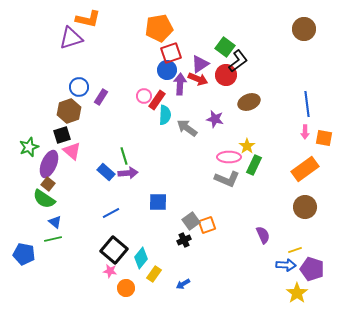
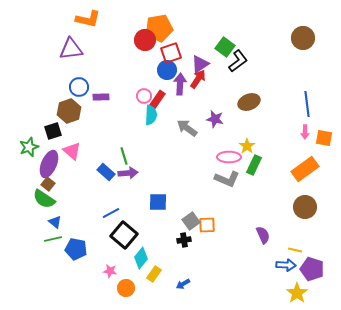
brown circle at (304, 29): moved 1 px left, 9 px down
purple triangle at (71, 38): moved 11 px down; rotated 10 degrees clockwise
red circle at (226, 75): moved 81 px left, 35 px up
red arrow at (198, 79): rotated 78 degrees counterclockwise
purple rectangle at (101, 97): rotated 56 degrees clockwise
cyan semicircle at (165, 115): moved 14 px left
black square at (62, 135): moved 9 px left, 4 px up
orange square at (207, 225): rotated 18 degrees clockwise
black cross at (184, 240): rotated 16 degrees clockwise
black square at (114, 250): moved 10 px right, 15 px up
yellow line at (295, 250): rotated 32 degrees clockwise
blue pentagon at (24, 254): moved 52 px right, 5 px up
